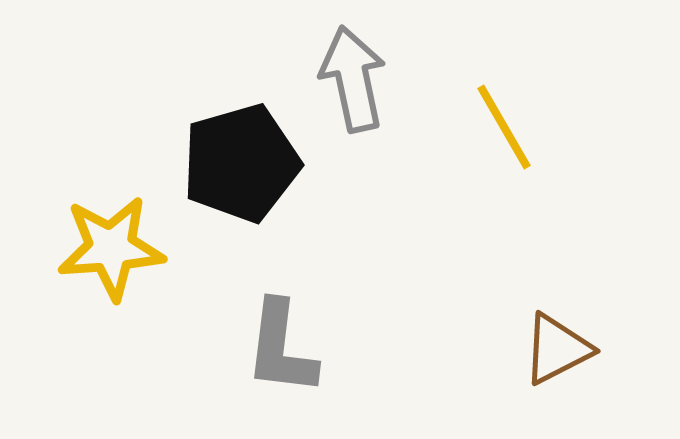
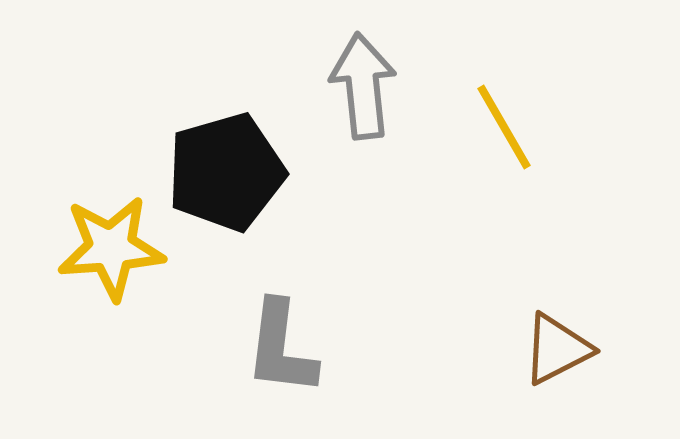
gray arrow: moved 10 px right, 7 px down; rotated 6 degrees clockwise
black pentagon: moved 15 px left, 9 px down
